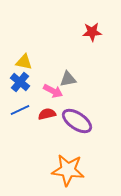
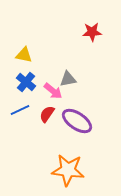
yellow triangle: moved 7 px up
blue cross: moved 6 px right
pink arrow: rotated 12 degrees clockwise
red semicircle: rotated 42 degrees counterclockwise
